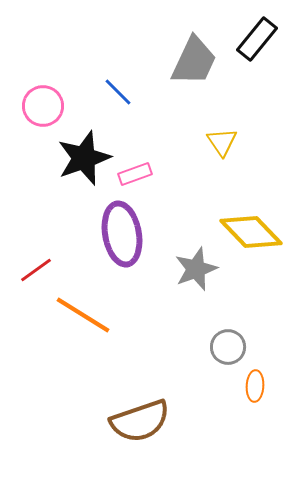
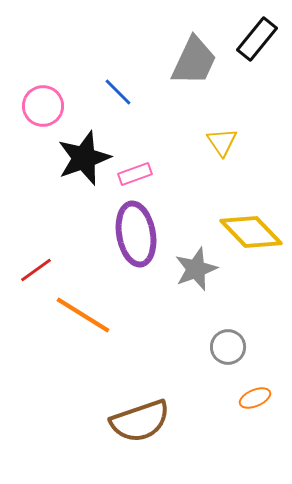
purple ellipse: moved 14 px right
orange ellipse: moved 12 px down; rotated 64 degrees clockwise
